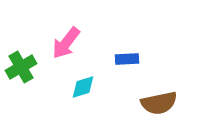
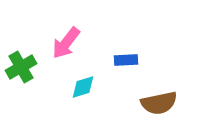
blue rectangle: moved 1 px left, 1 px down
